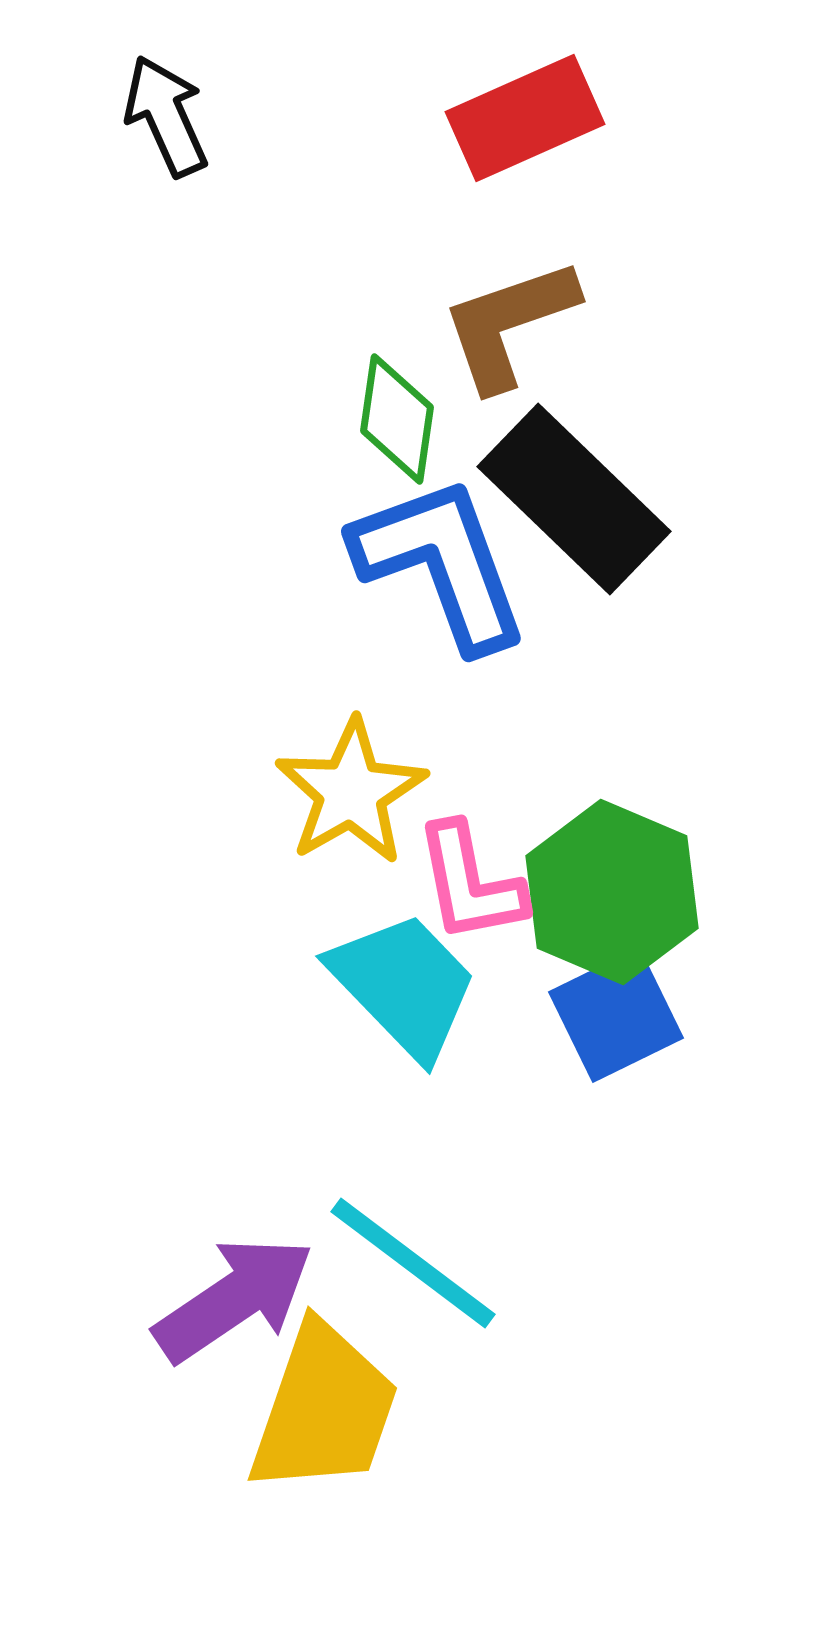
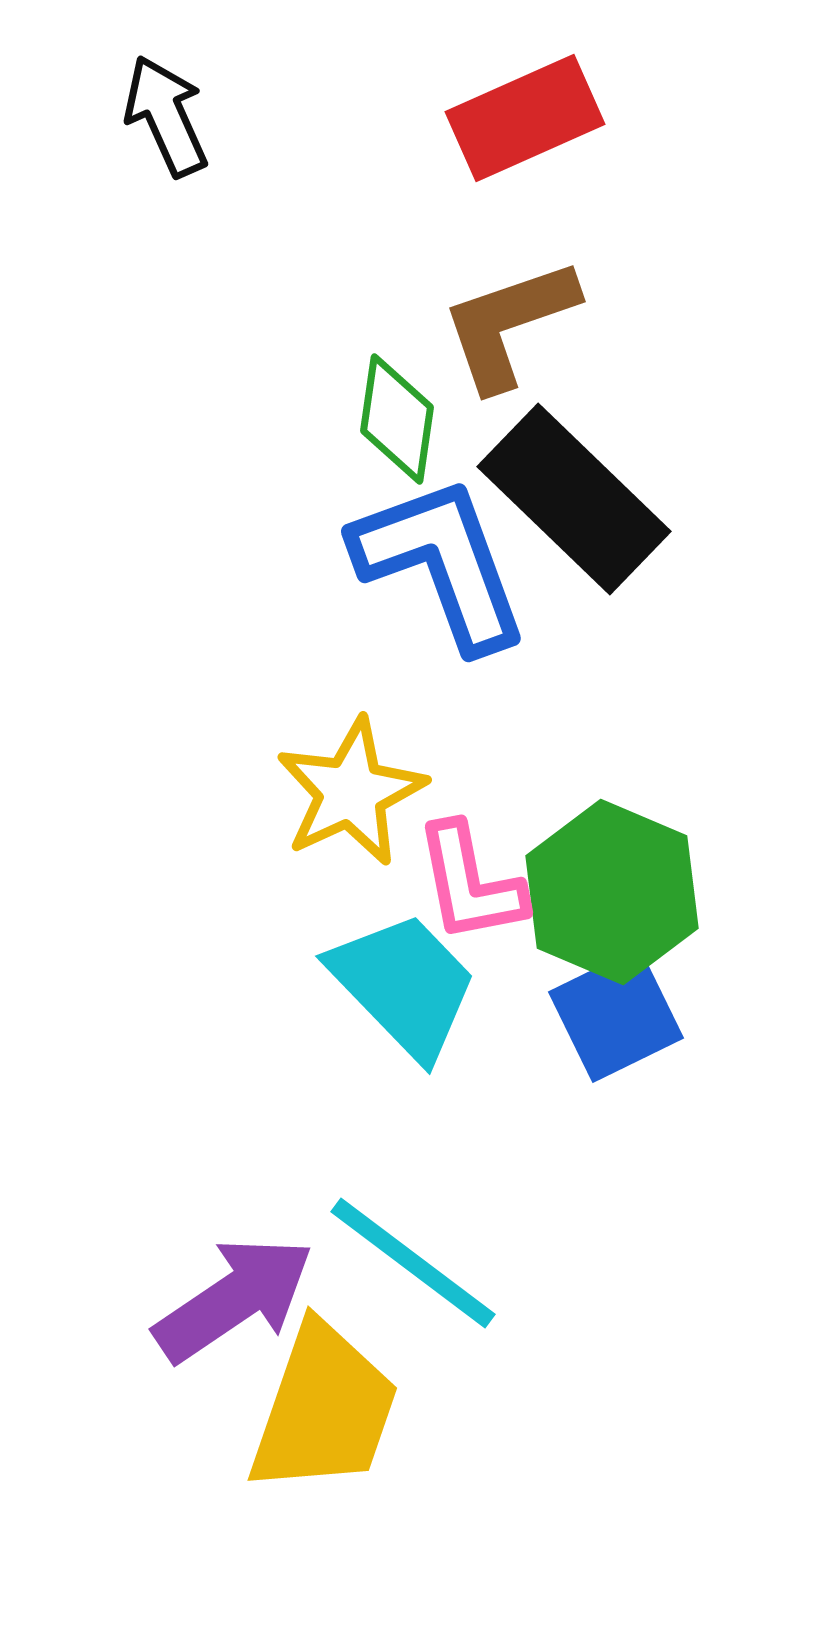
yellow star: rotated 5 degrees clockwise
